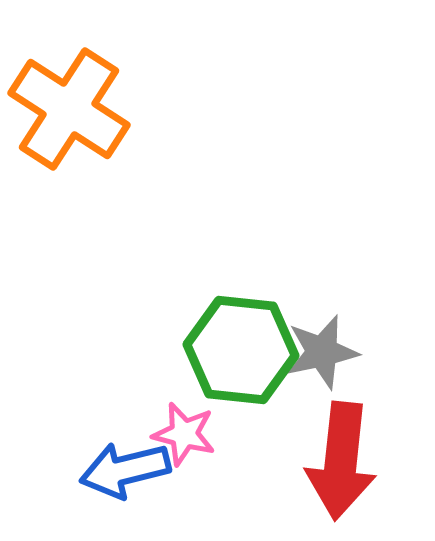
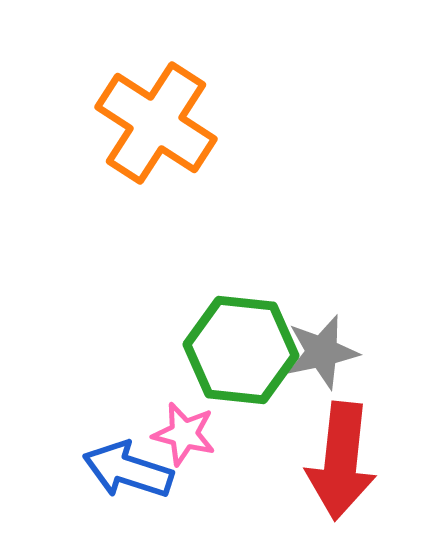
orange cross: moved 87 px right, 14 px down
blue arrow: moved 3 px right; rotated 32 degrees clockwise
